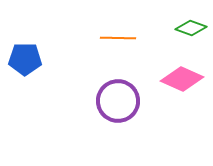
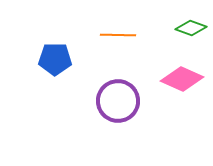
orange line: moved 3 px up
blue pentagon: moved 30 px right
